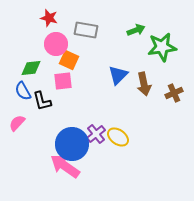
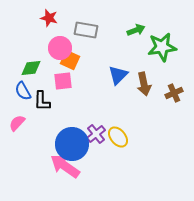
pink circle: moved 4 px right, 4 px down
orange square: moved 1 px right
black L-shape: rotated 15 degrees clockwise
yellow ellipse: rotated 15 degrees clockwise
